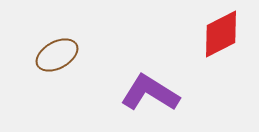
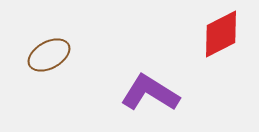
brown ellipse: moved 8 px left
